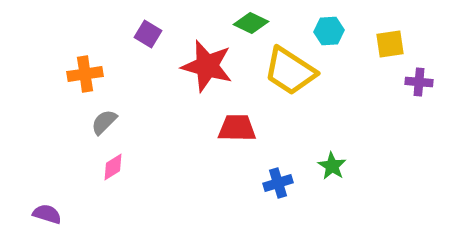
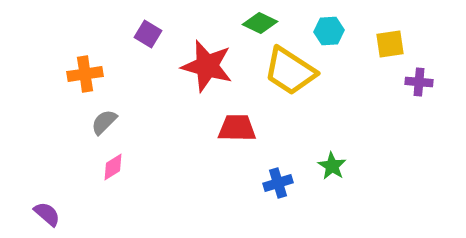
green diamond: moved 9 px right
purple semicircle: rotated 24 degrees clockwise
